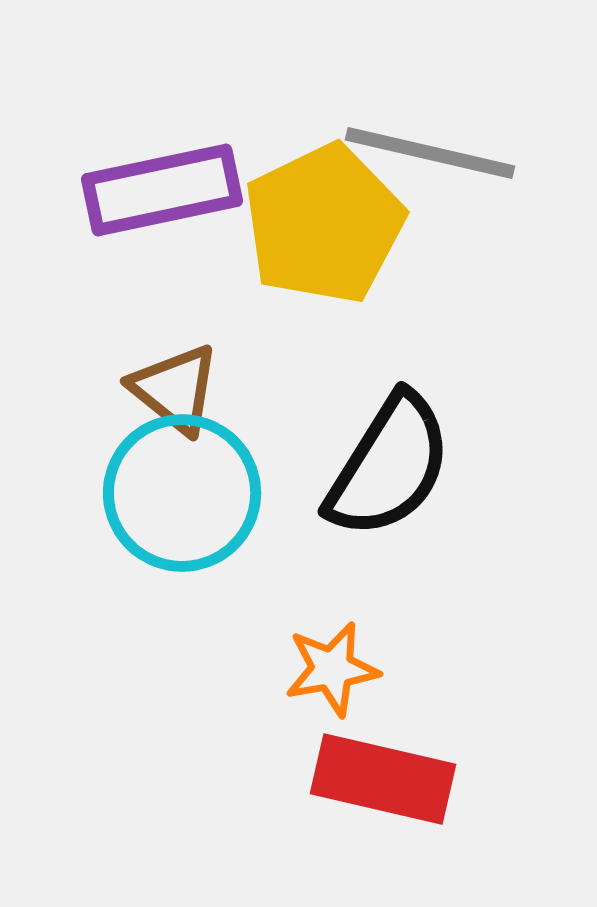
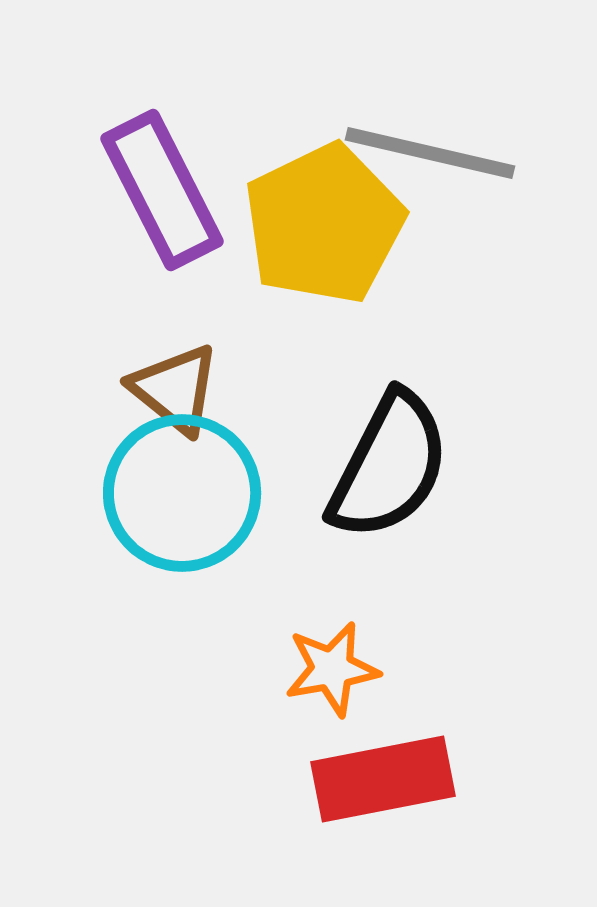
purple rectangle: rotated 75 degrees clockwise
black semicircle: rotated 5 degrees counterclockwise
red rectangle: rotated 24 degrees counterclockwise
